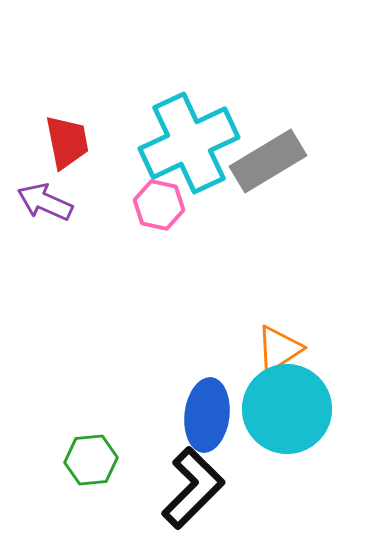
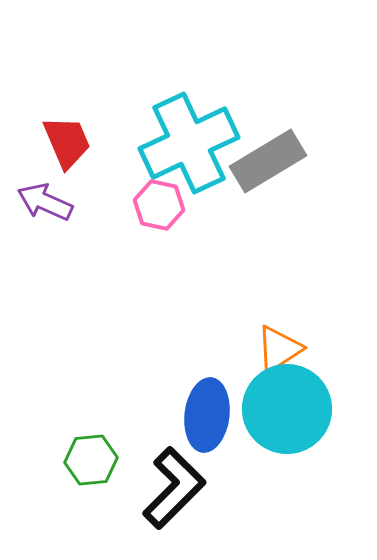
red trapezoid: rotated 12 degrees counterclockwise
black L-shape: moved 19 px left
